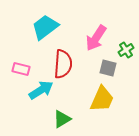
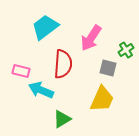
pink arrow: moved 5 px left
pink rectangle: moved 2 px down
cyan arrow: rotated 125 degrees counterclockwise
